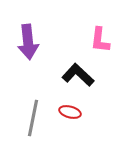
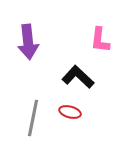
black L-shape: moved 2 px down
